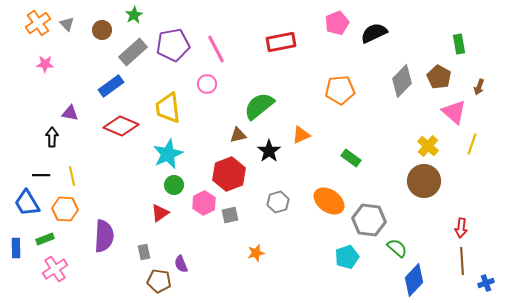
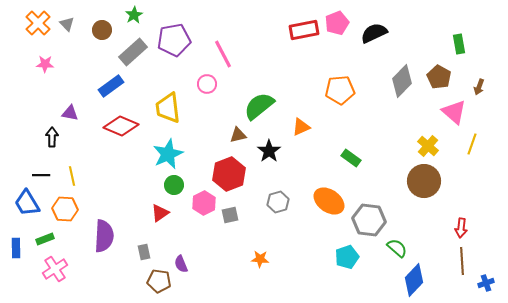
orange cross at (38, 23): rotated 10 degrees counterclockwise
red rectangle at (281, 42): moved 23 px right, 12 px up
purple pentagon at (173, 45): moved 1 px right, 5 px up
pink line at (216, 49): moved 7 px right, 5 px down
orange triangle at (301, 135): moved 8 px up
orange star at (256, 253): moved 4 px right, 6 px down; rotated 18 degrees clockwise
